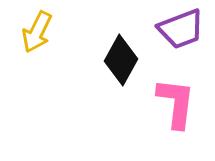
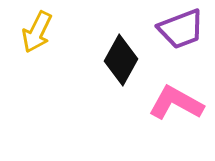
pink L-shape: rotated 68 degrees counterclockwise
